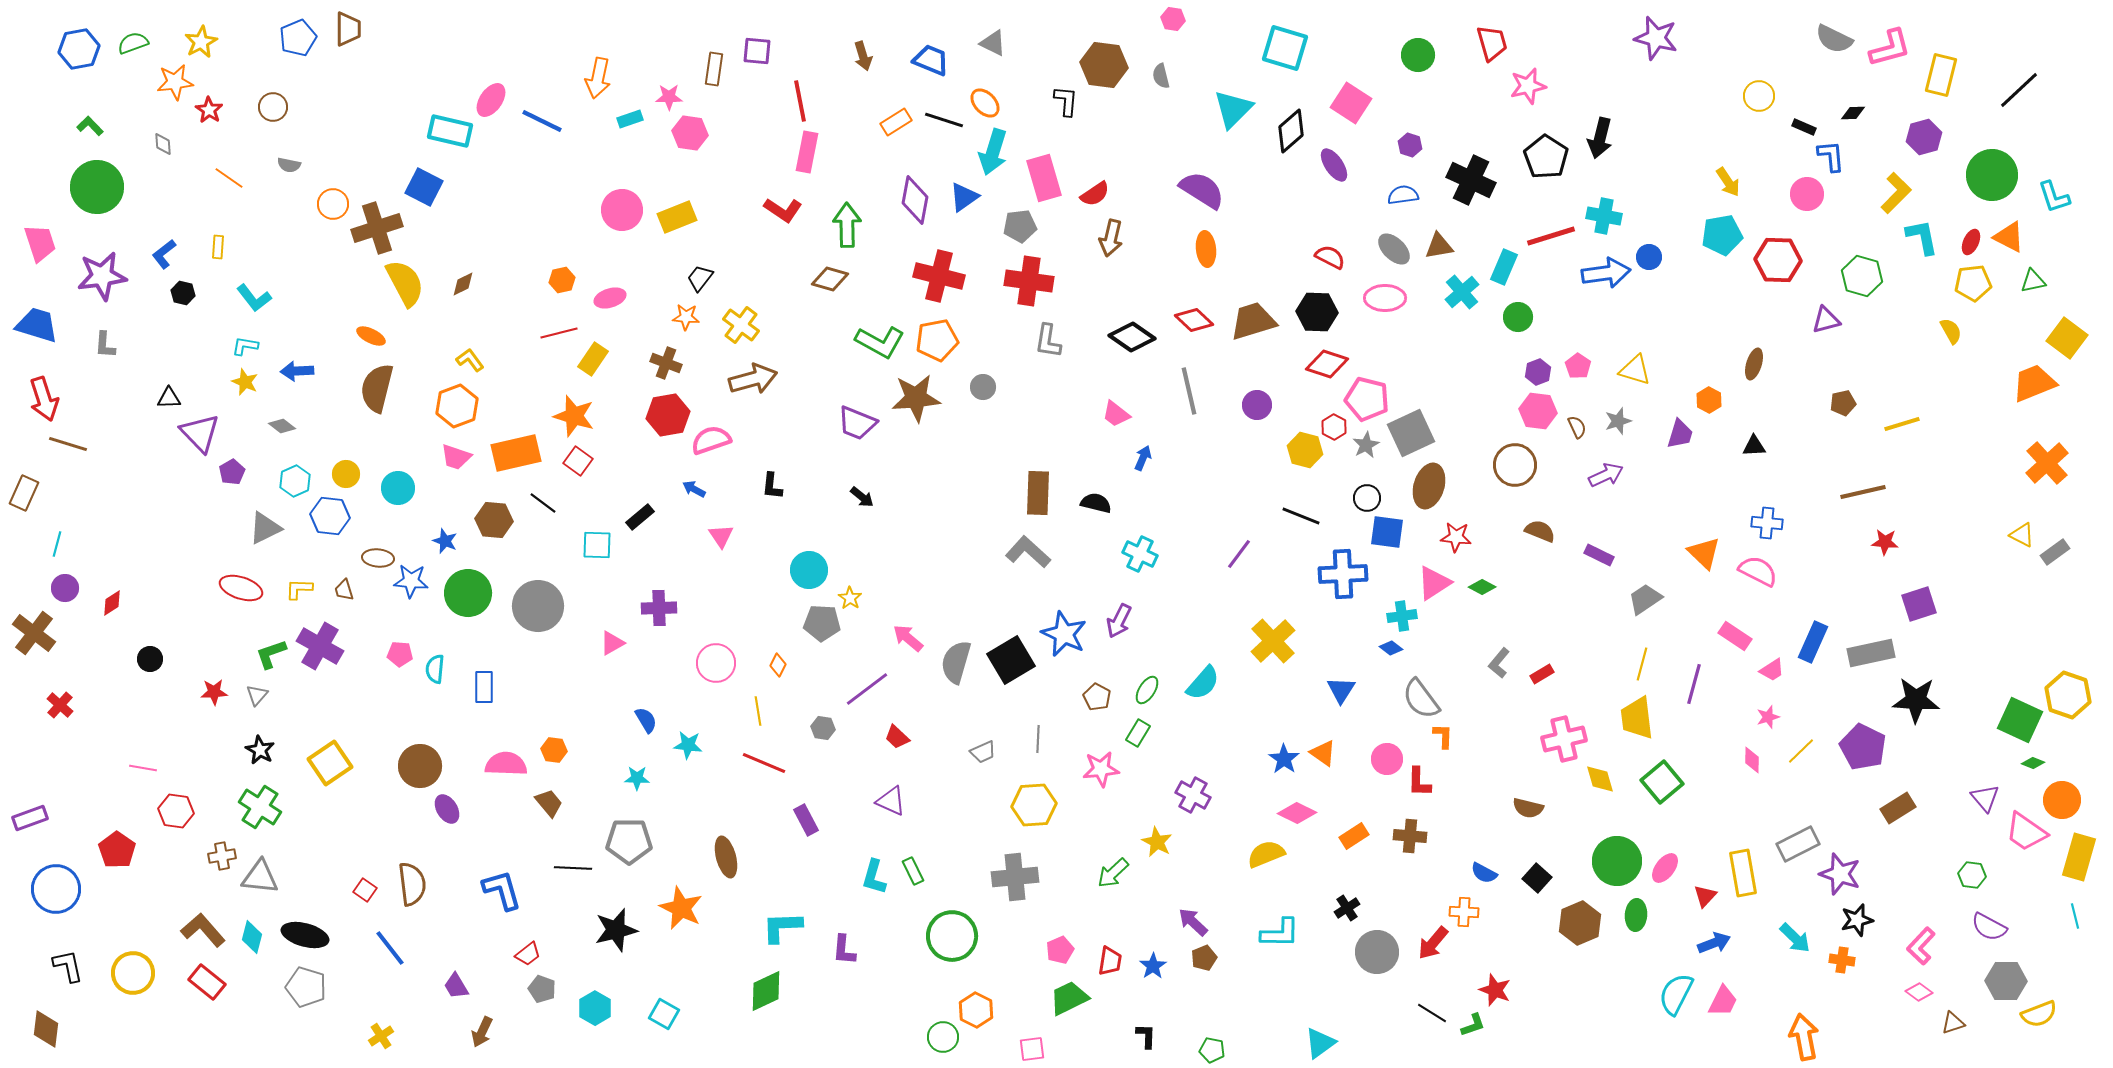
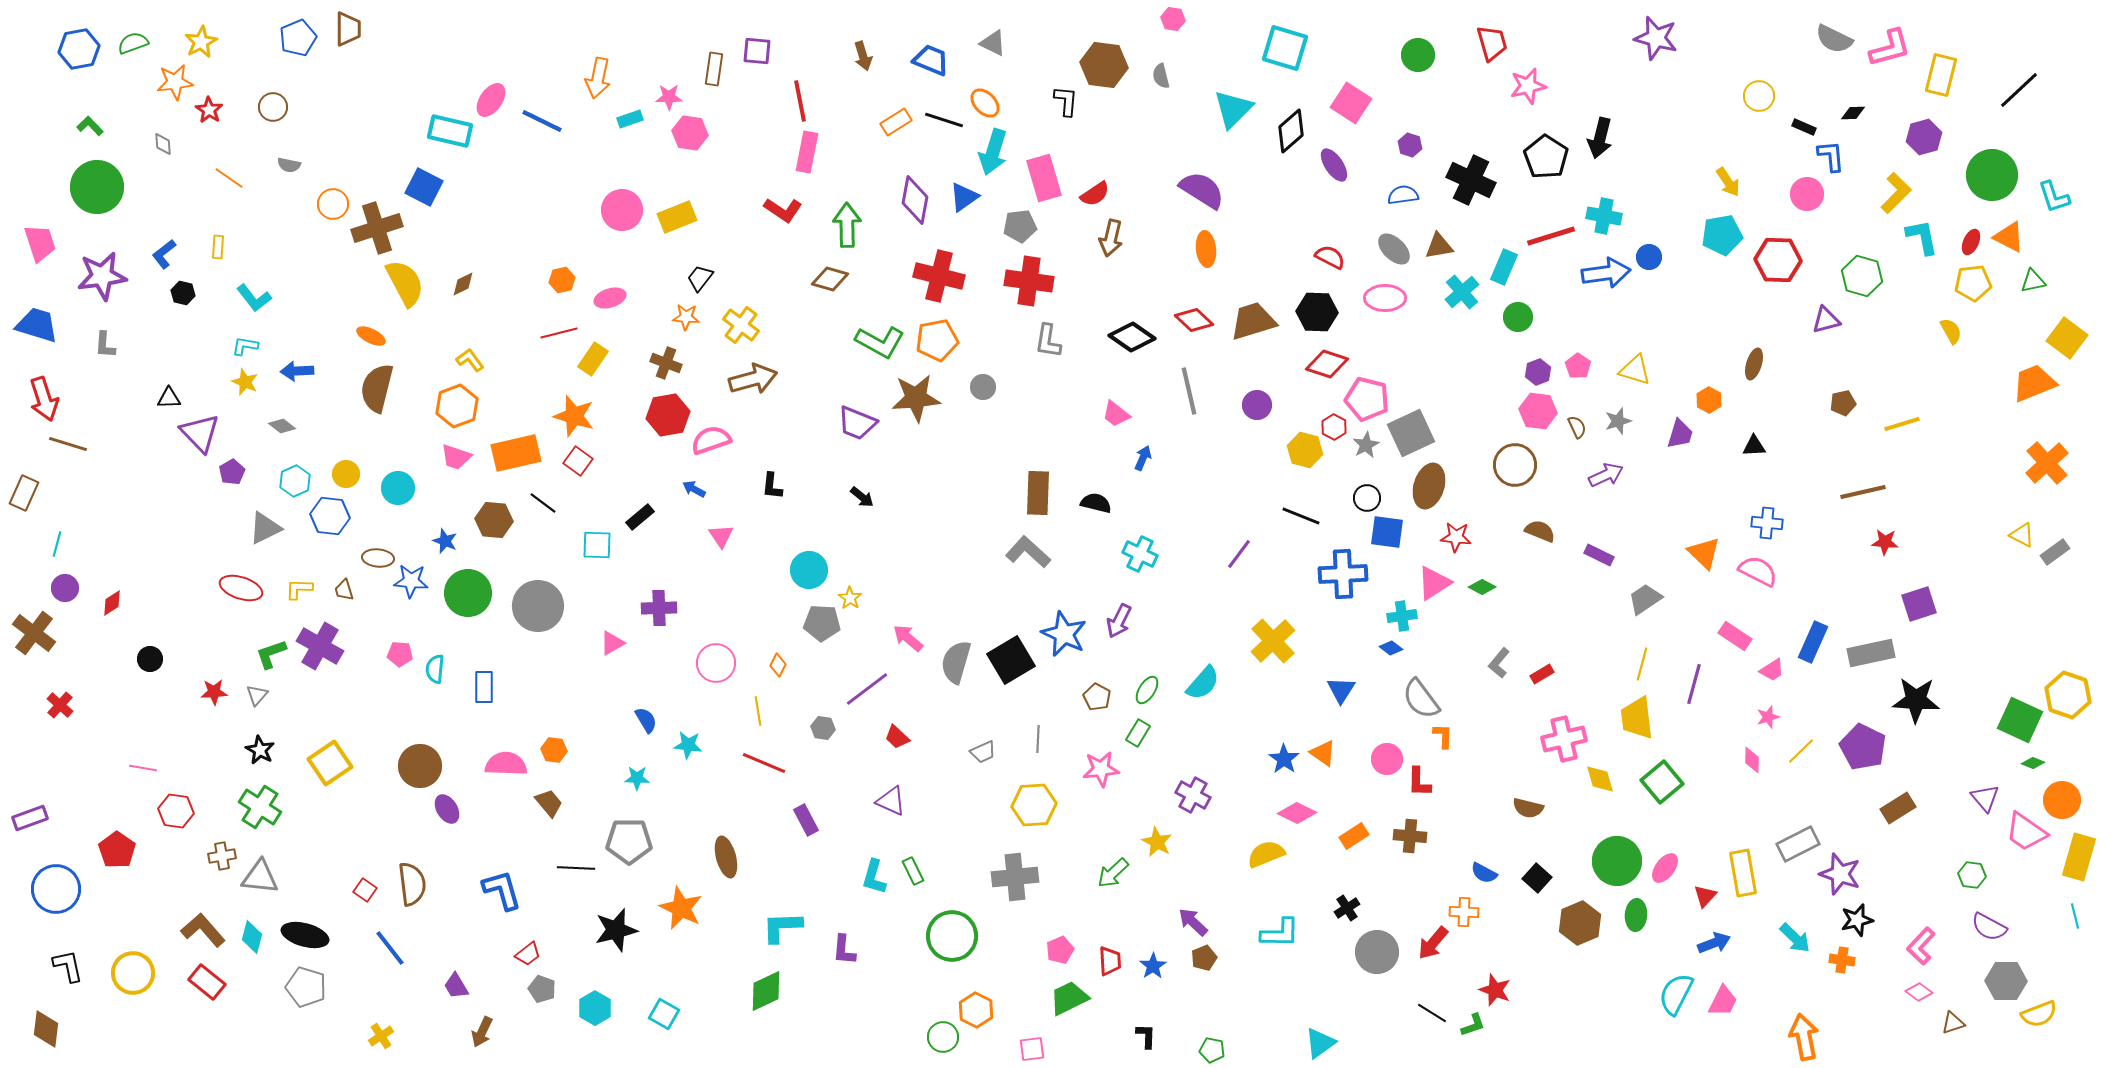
black line at (573, 868): moved 3 px right
red trapezoid at (1110, 961): rotated 12 degrees counterclockwise
